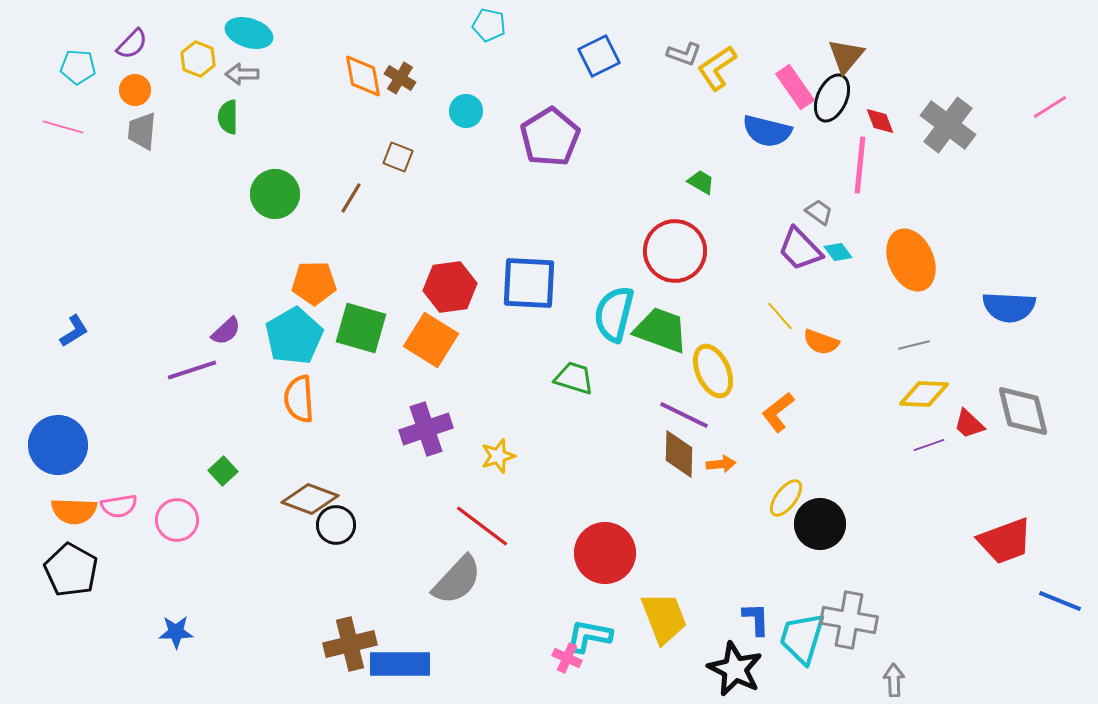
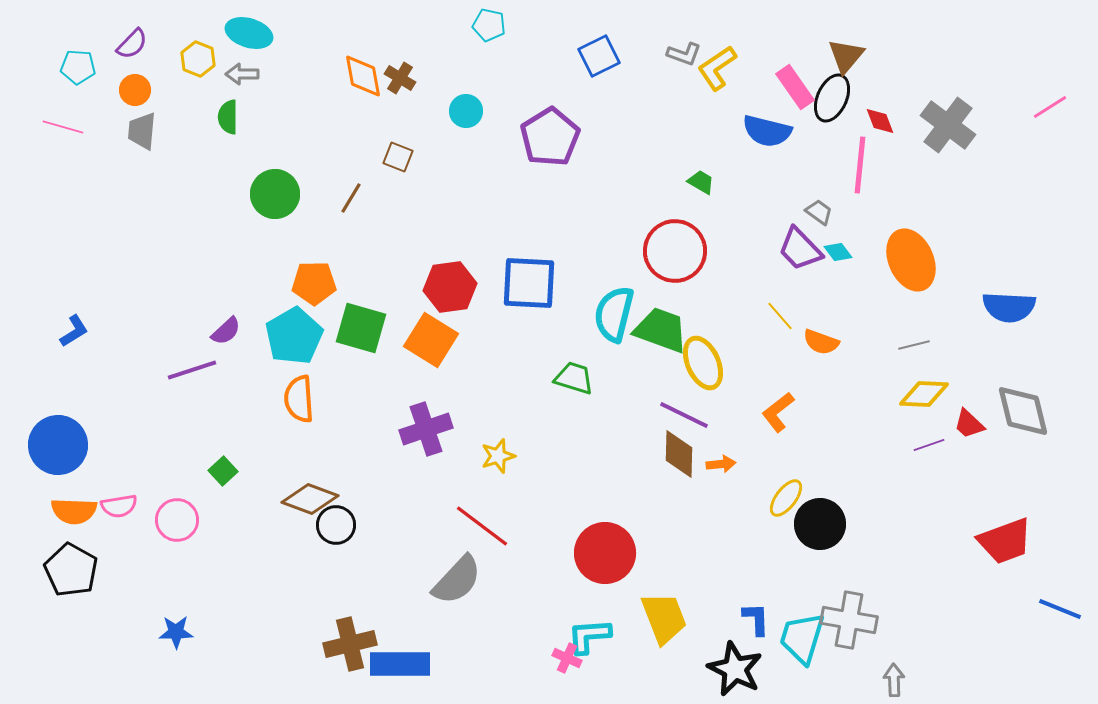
yellow ellipse at (713, 371): moved 10 px left, 8 px up
blue line at (1060, 601): moved 8 px down
cyan L-shape at (589, 636): rotated 15 degrees counterclockwise
